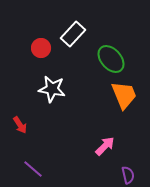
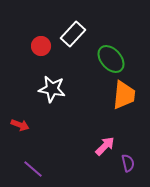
red circle: moved 2 px up
orange trapezoid: rotated 28 degrees clockwise
red arrow: rotated 36 degrees counterclockwise
purple semicircle: moved 12 px up
